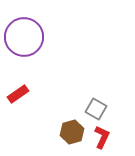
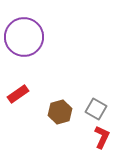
brown hexagon: moved 12 px left, 20 px up
